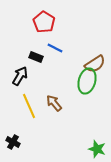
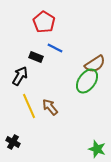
green ellipse: rotated 20 degrees clockwise
brown arrow: moved 4 px left, 4 px down
